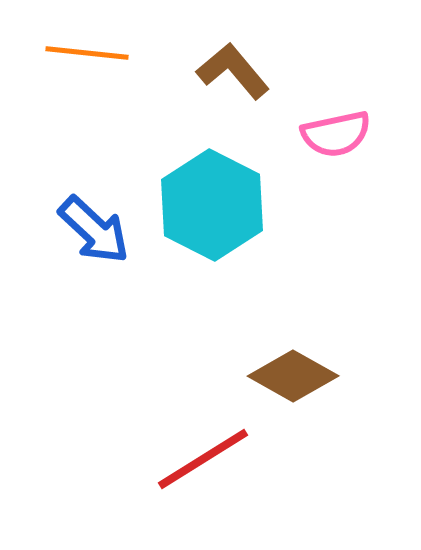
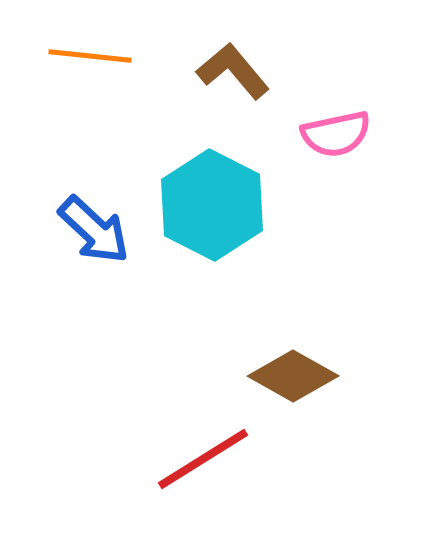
orange line: moved 3 px right, 3 px down
